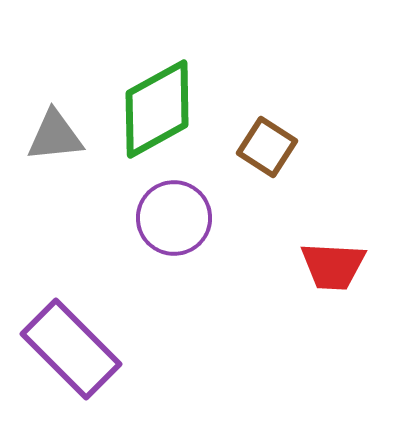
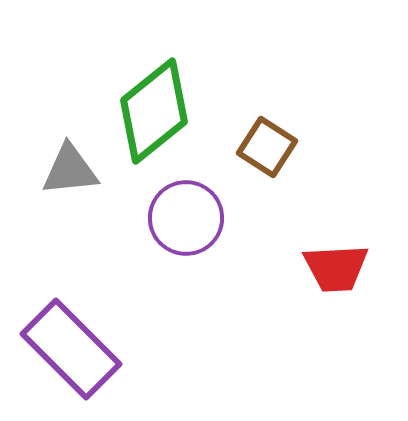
green diamond: moved 3 px left, 2 px down; rotated 10 degrees counterclockwise
gray triangle: moved 15 px right, 34 px down
purple circle: moved 12 px right
red trapezoid: moved 3 px right, 2 px down; rotated 6 degrees counterclockwise
